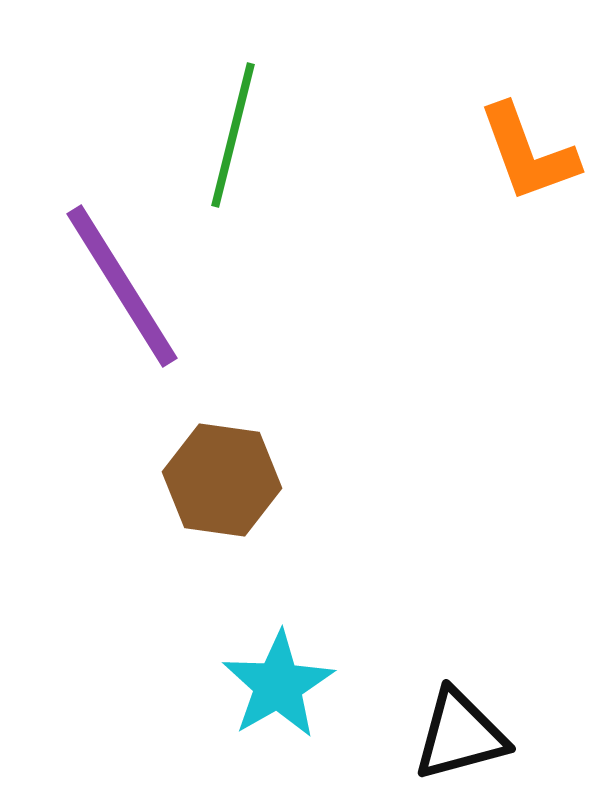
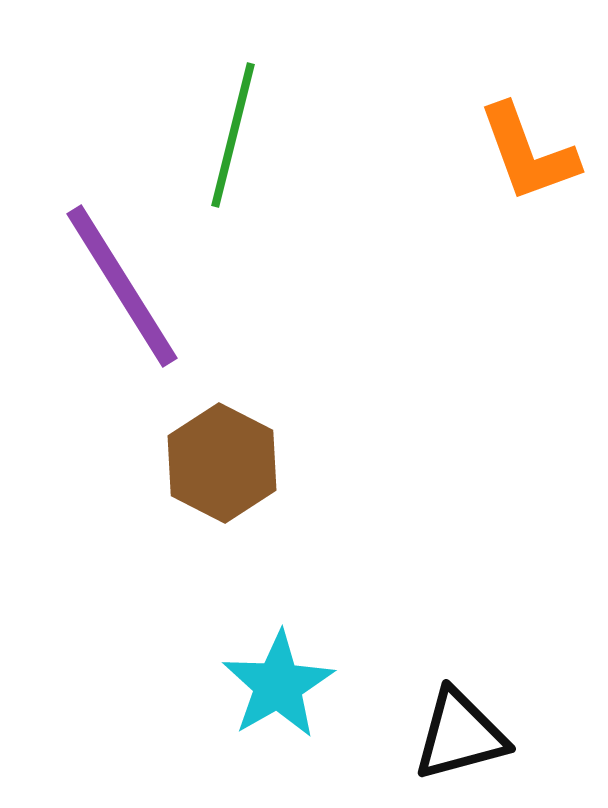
brown hexagon: moved 17 px up; rotated 19 degrees clockwise
